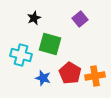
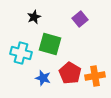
black star: moved 1 px up
cyan cross: moved 2 px up
